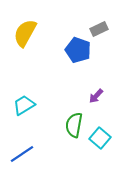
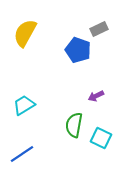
purple arrow: rotated 21 degrees clockwise
cyan square: moved 1 px right; rotated 15 degrees counterclockwise
